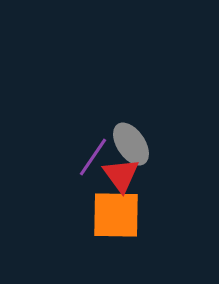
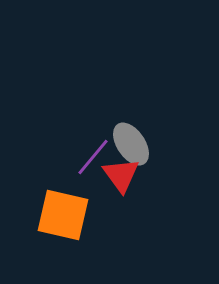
purple line: rotated 6 degrees clockwise
orange square: moved 53 px left; rotated 12 degrees clockwise
